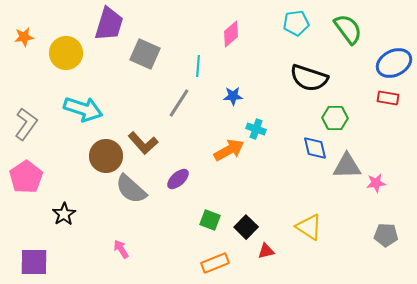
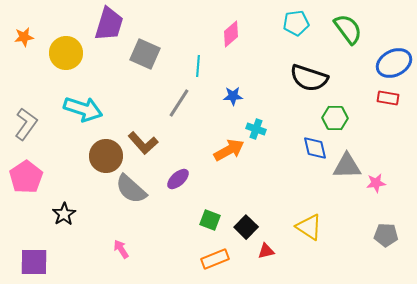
orange rectangle: moved 4 px up
